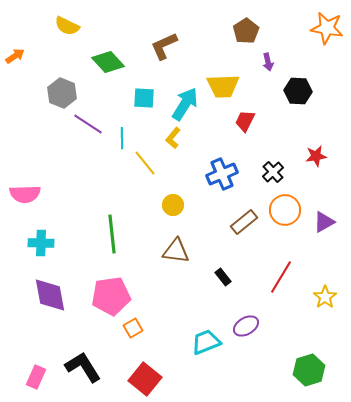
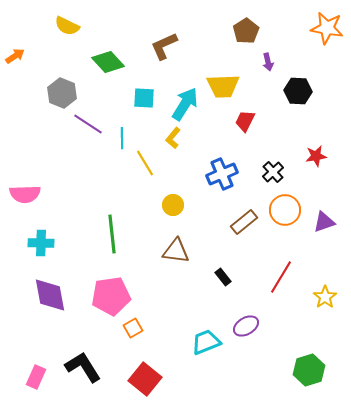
yellow line: rotated 8 degrees clockwise
purple triangle: rotated 10 degrees clockwise
